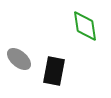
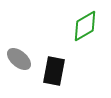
green diamond: rotated 68 degrees clockwise
